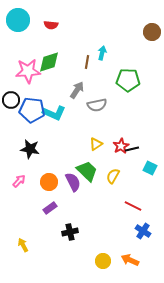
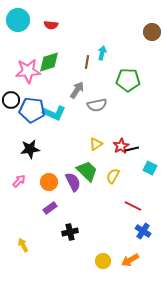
black star: rotated 18 degrees counterclockwise
orange arrow: rotated 54 degrees counterclockwise
